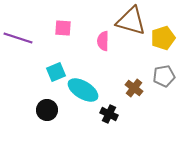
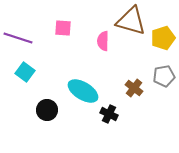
cyan square: moved 31 px left; rotated 30 degrees counterclockwise
cyan ellipse: moved 1 px down
